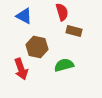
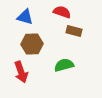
red semicircle: rotated 54 degrees counterclockwise
blue triangle: moved 1 px right, 1 px down; rotated 12 degrees counterclockwise
brown hexagon: moved 5 px left, 3 px up; rotated 15 degrees counterclockwise
red arrow: moved 3 px down
